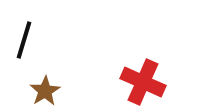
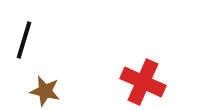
brown star: rotated 28 degrees counterclockwise
